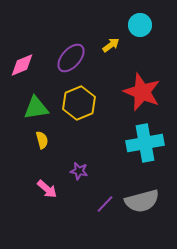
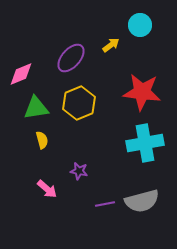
pink diamond: moved 1 px left, 9 px down
red star: rotated 15 degrees counterclockwise
purple line: rotated 36 degrees clockwise
